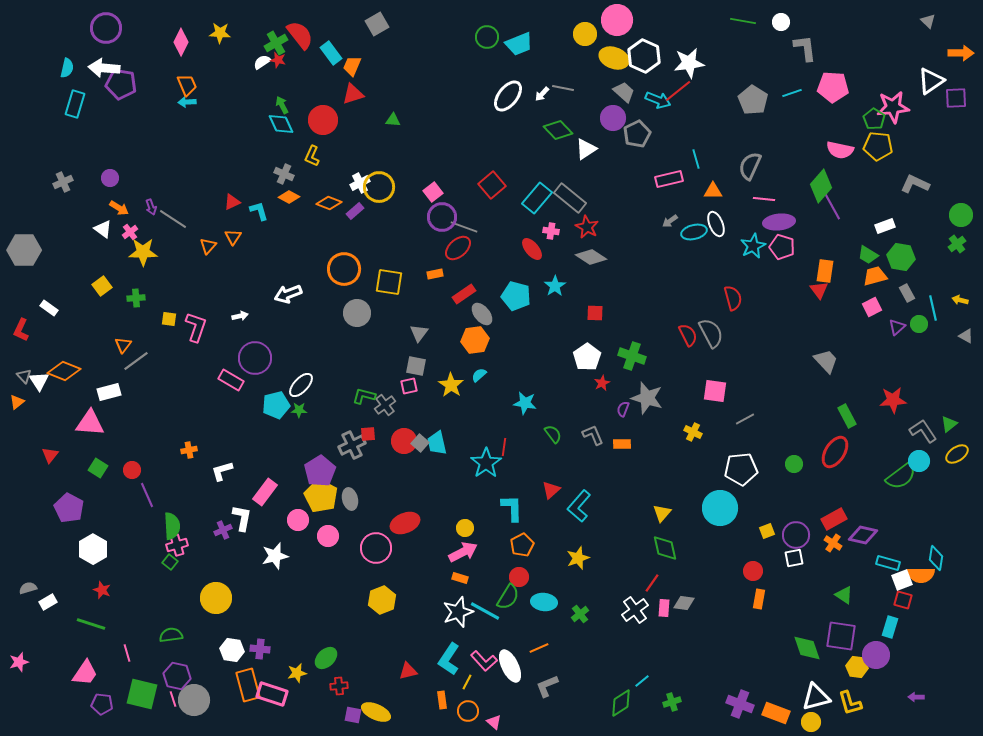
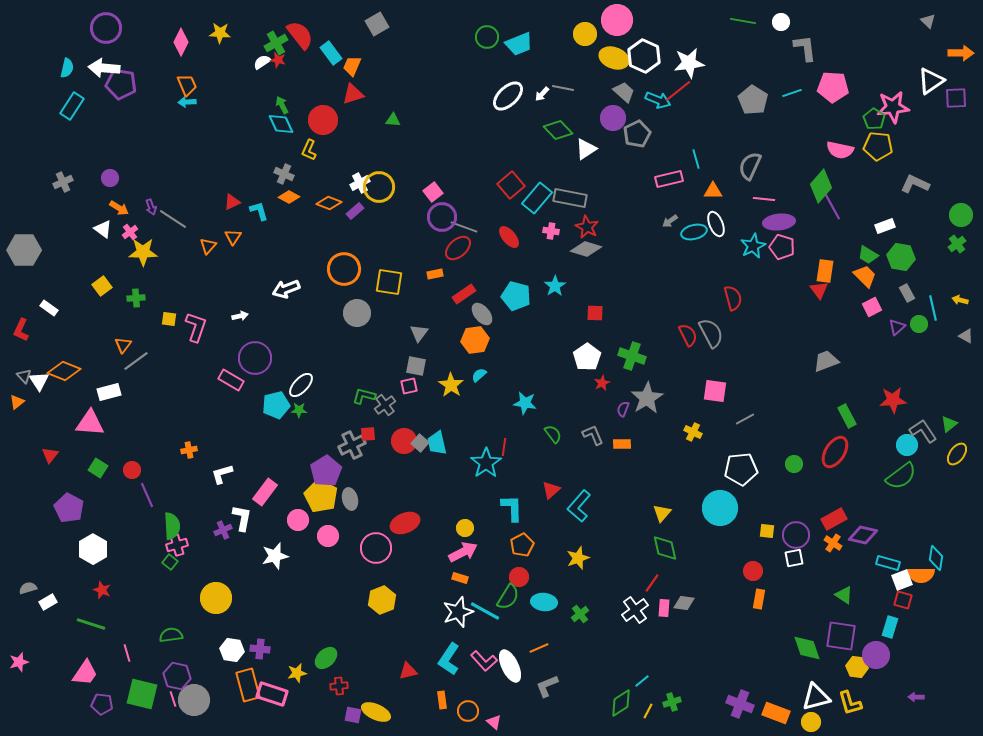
white ellipse at (508, 96): rotated 8 degrees clockwise
cyan rectangle at (75, 104): moved 3 px left, 2 px down; rotated 16 degrees clockwise
yellow L-shape at (312, 156): moved 3 px left, 6 px up
red square at (492, 185): moved 19 px right
gray rectangle at (570, 198): rotated 28 degrees counterclockwise
red ellipse at (532, 249): moved 23 px left, 12 px up
gray diamond at (591, 257): moved 5 px left, 8 px up; rotated 16 degrees counterclockwise
orange trapezoid at (875, 276): moved 10 px left; rotated 60 degrees clockwise
white arrow at (288, 294): moved 2 px left, 5 px up
gray trapezoid at (826, 361): rotated 68 degrees counterclockwise
gray star at (647, 398): rotated 24 degrees clockwise
yellow ellipse at (957, 454): rotated 20 degrees counterclockwise
cyan circle at (919, 461): moved 12 px left, 16 px up
white L-shape at (222, 471): moved 3 px down
purple pentagon at (320, 471): moved 6 px right
yellow square at (767, 531): rotated 28 degrees clockwise
yellow line at (467, 682): moved 181 px right, 29 px down
